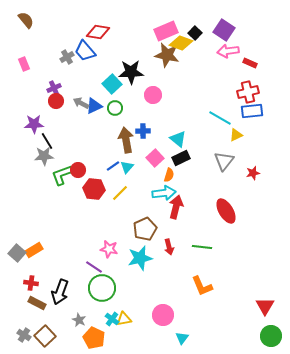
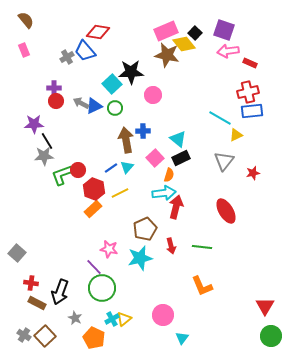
purple square at (224, 30): rotated 15 degrees counterclockwise
yellow diamond at (181, 43): moved 3 px right, 1 px down; rotated 30 degrees clockwise
pink rectangle at (24, 64): moved 14 px up
purple cross at (54, 88): rotated 24 degrees clockwise
blue line at (113, 166): moved 2 px left, 2 px down
red hexagon at (94, 189): rotated 15 degrees clockwise
yellow line at (120, 193): rotated 18 degrees clockwise
red arrow at (169, 247): moved 2 px right, 1 px up
orange rectangle at (34, 250): moved 59 px right, 41 px up; rotated 12 degrees counterclockwise
purple line at (94, 267): rotated 12 degrees clockwise
cyan cross at (112, 319): rotated 24 degrees clockwise
yellow triangle at (124, 319): rotated 28 degrees counterclockwise
gray star at (79, 320): moved 4 px left, 2 px up
